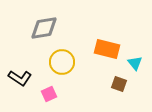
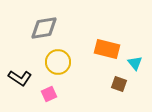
yellow circle: moved 4 px left
